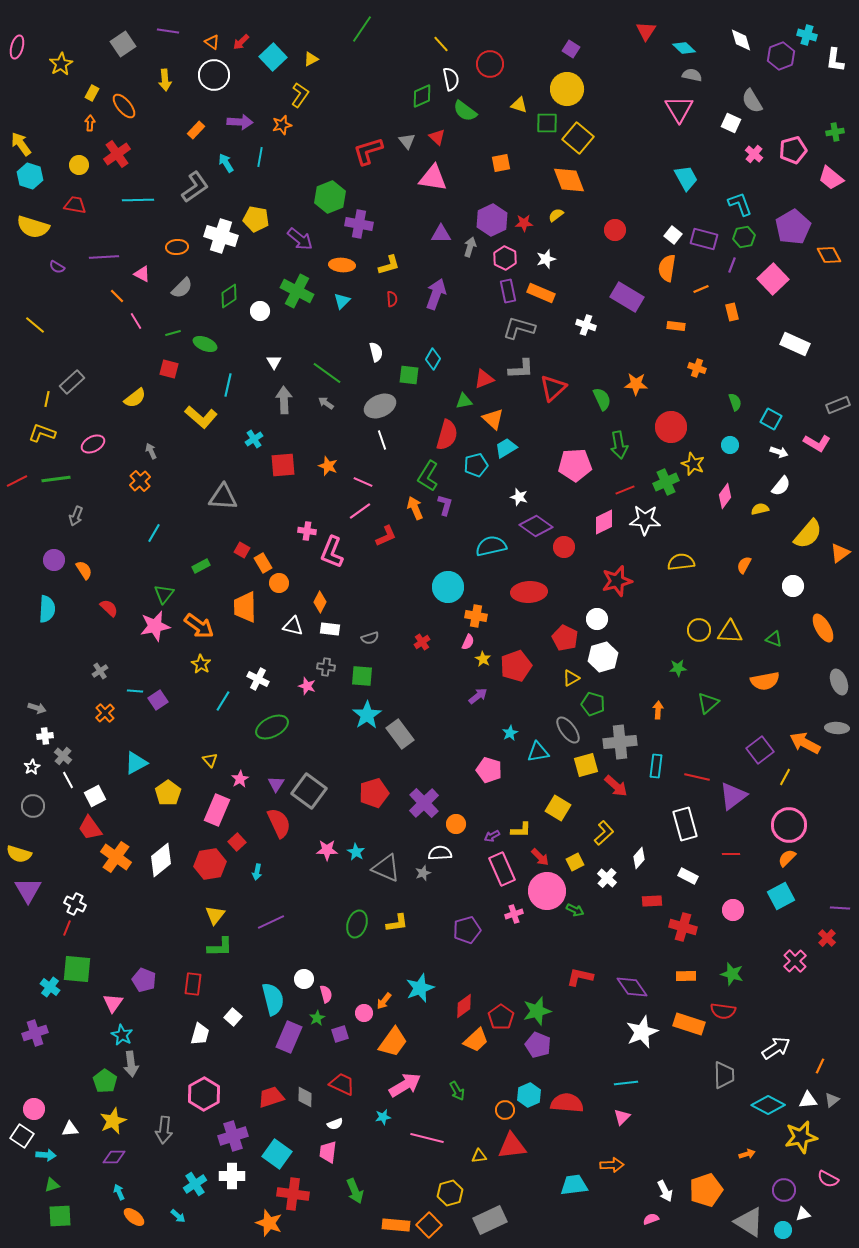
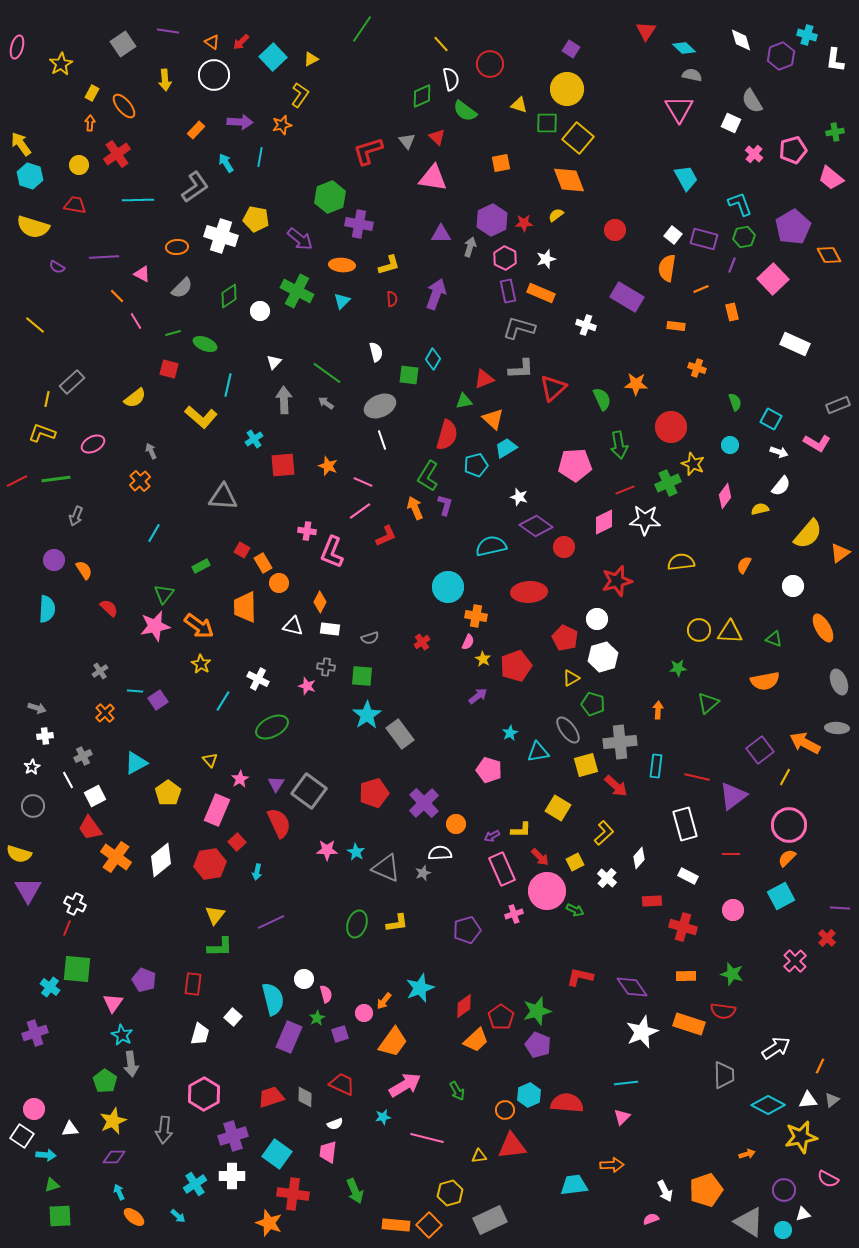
white triangle at (274, 362): rotated 14 degrees clockwise
green cross at (666, 482): moved 2 px right, 1 px down
gray cross at (63, 756): moved 20 px right; rotated 24 degrees clockwise
